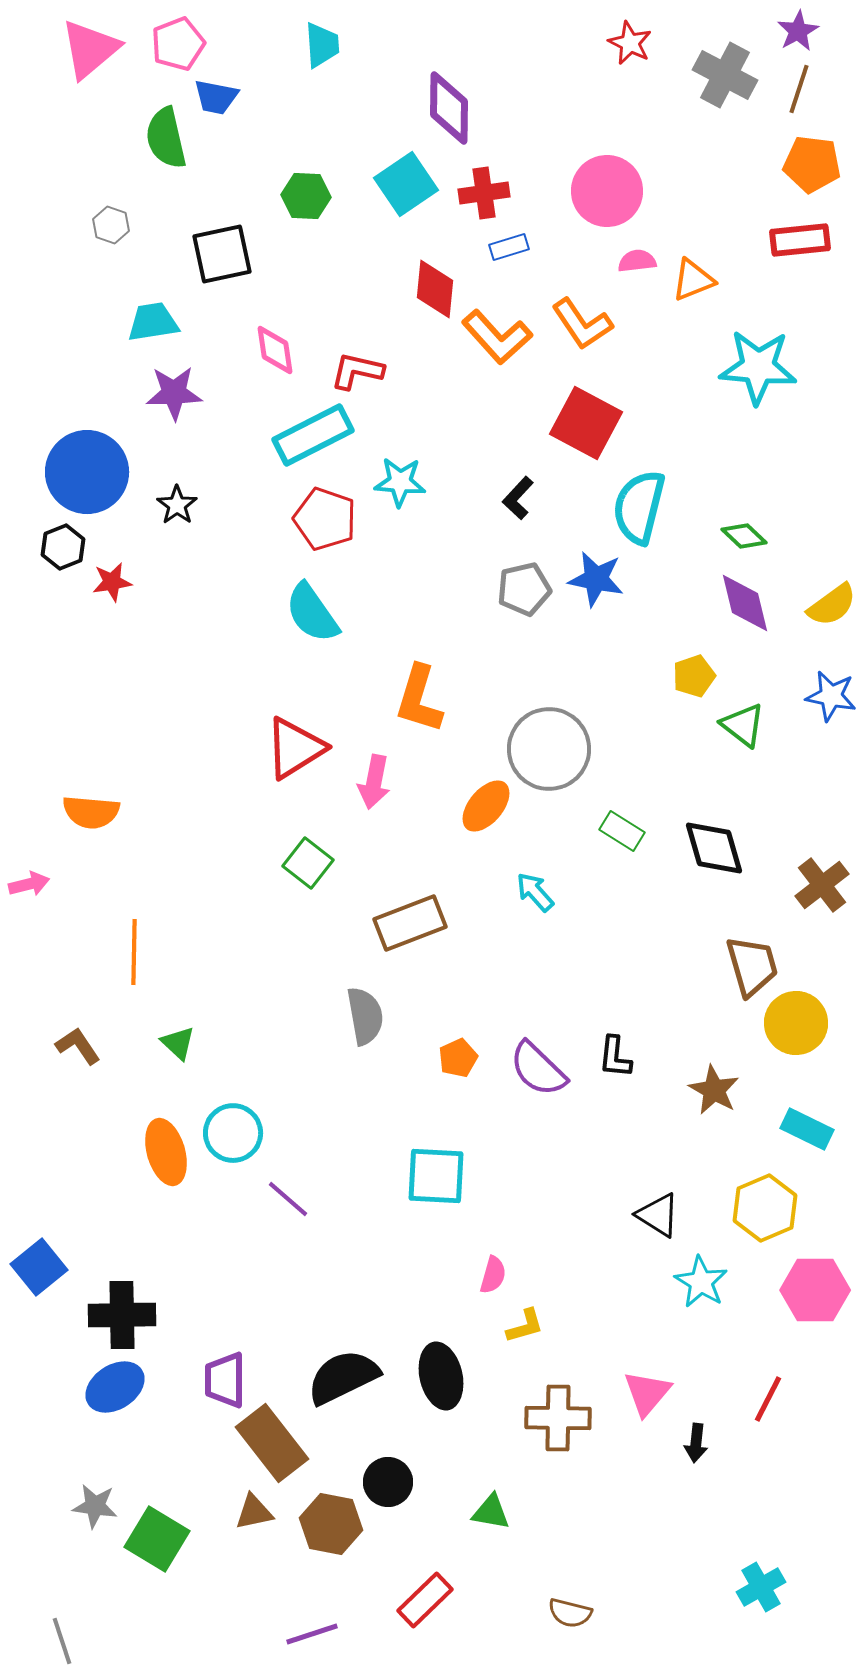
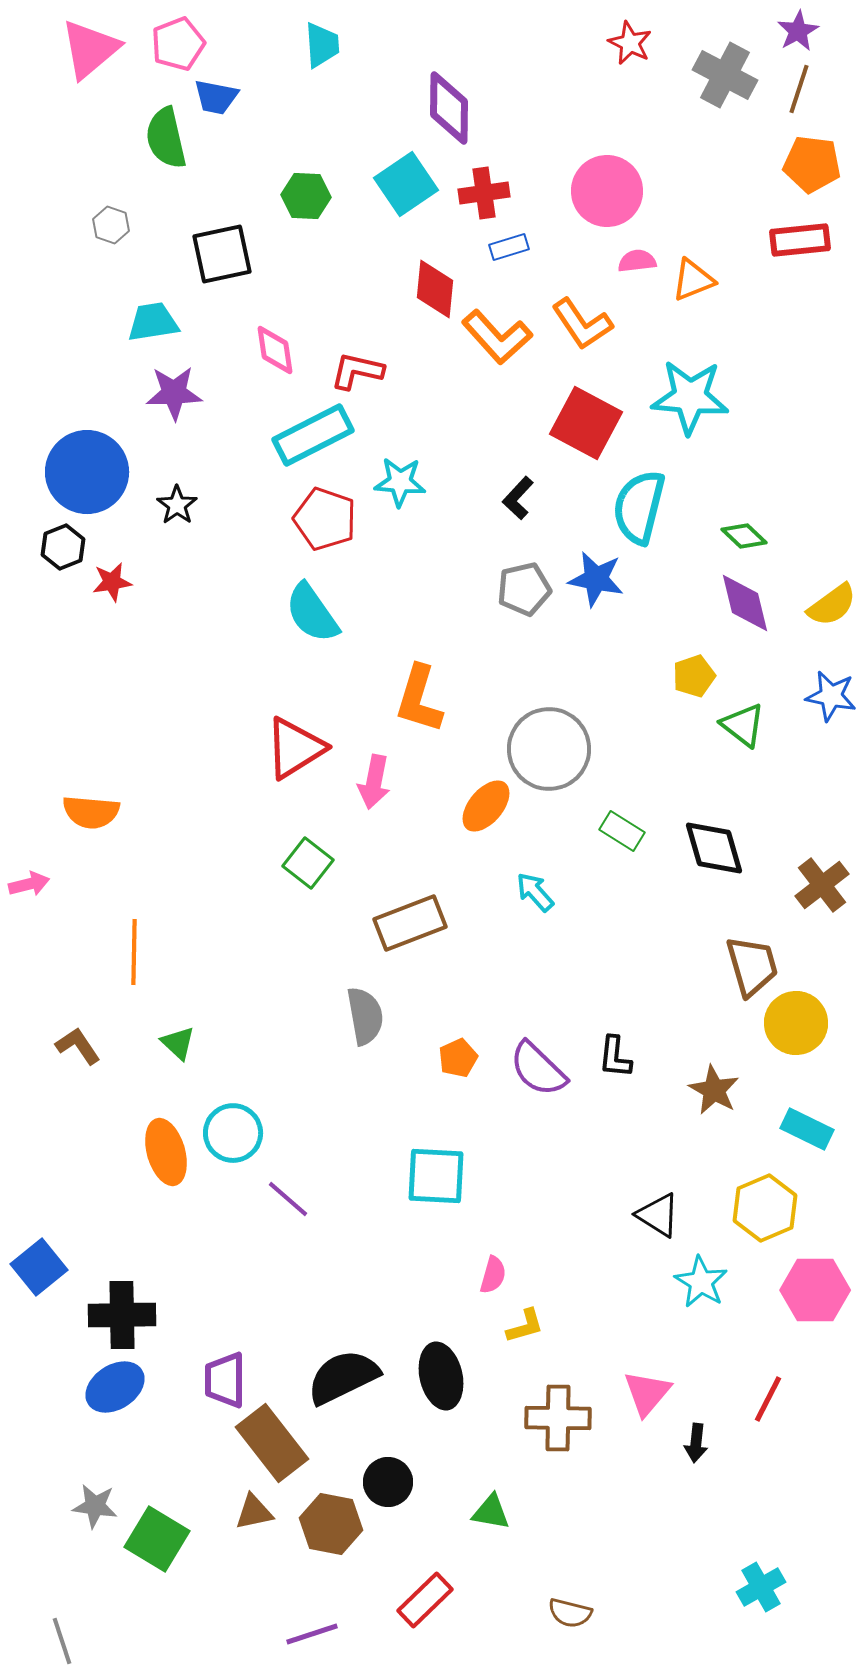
cyan star at (758, 367): moved 68 px left, 30 px down
